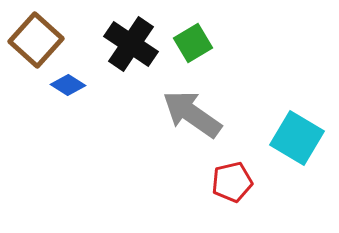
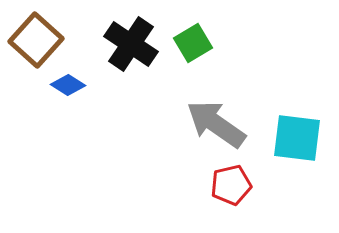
gray arrow: moved 24 px right, 10 px down
cyan square: rotated 24 degrees counterclockwise
red pentagon: moved 1 px left, 3 px down
